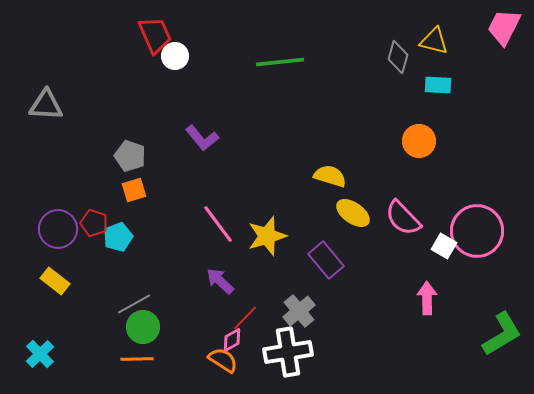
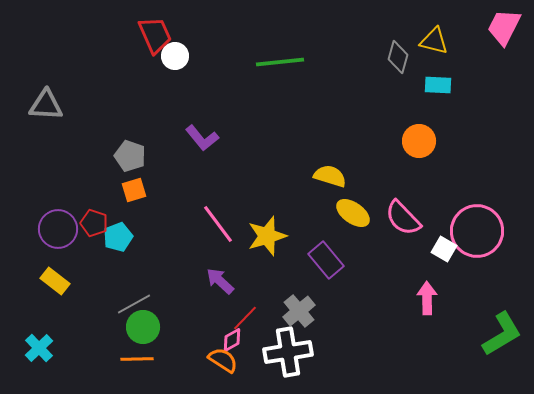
white square: moved 3 px down
cyan cross: moved 1 px left, 6 px up
